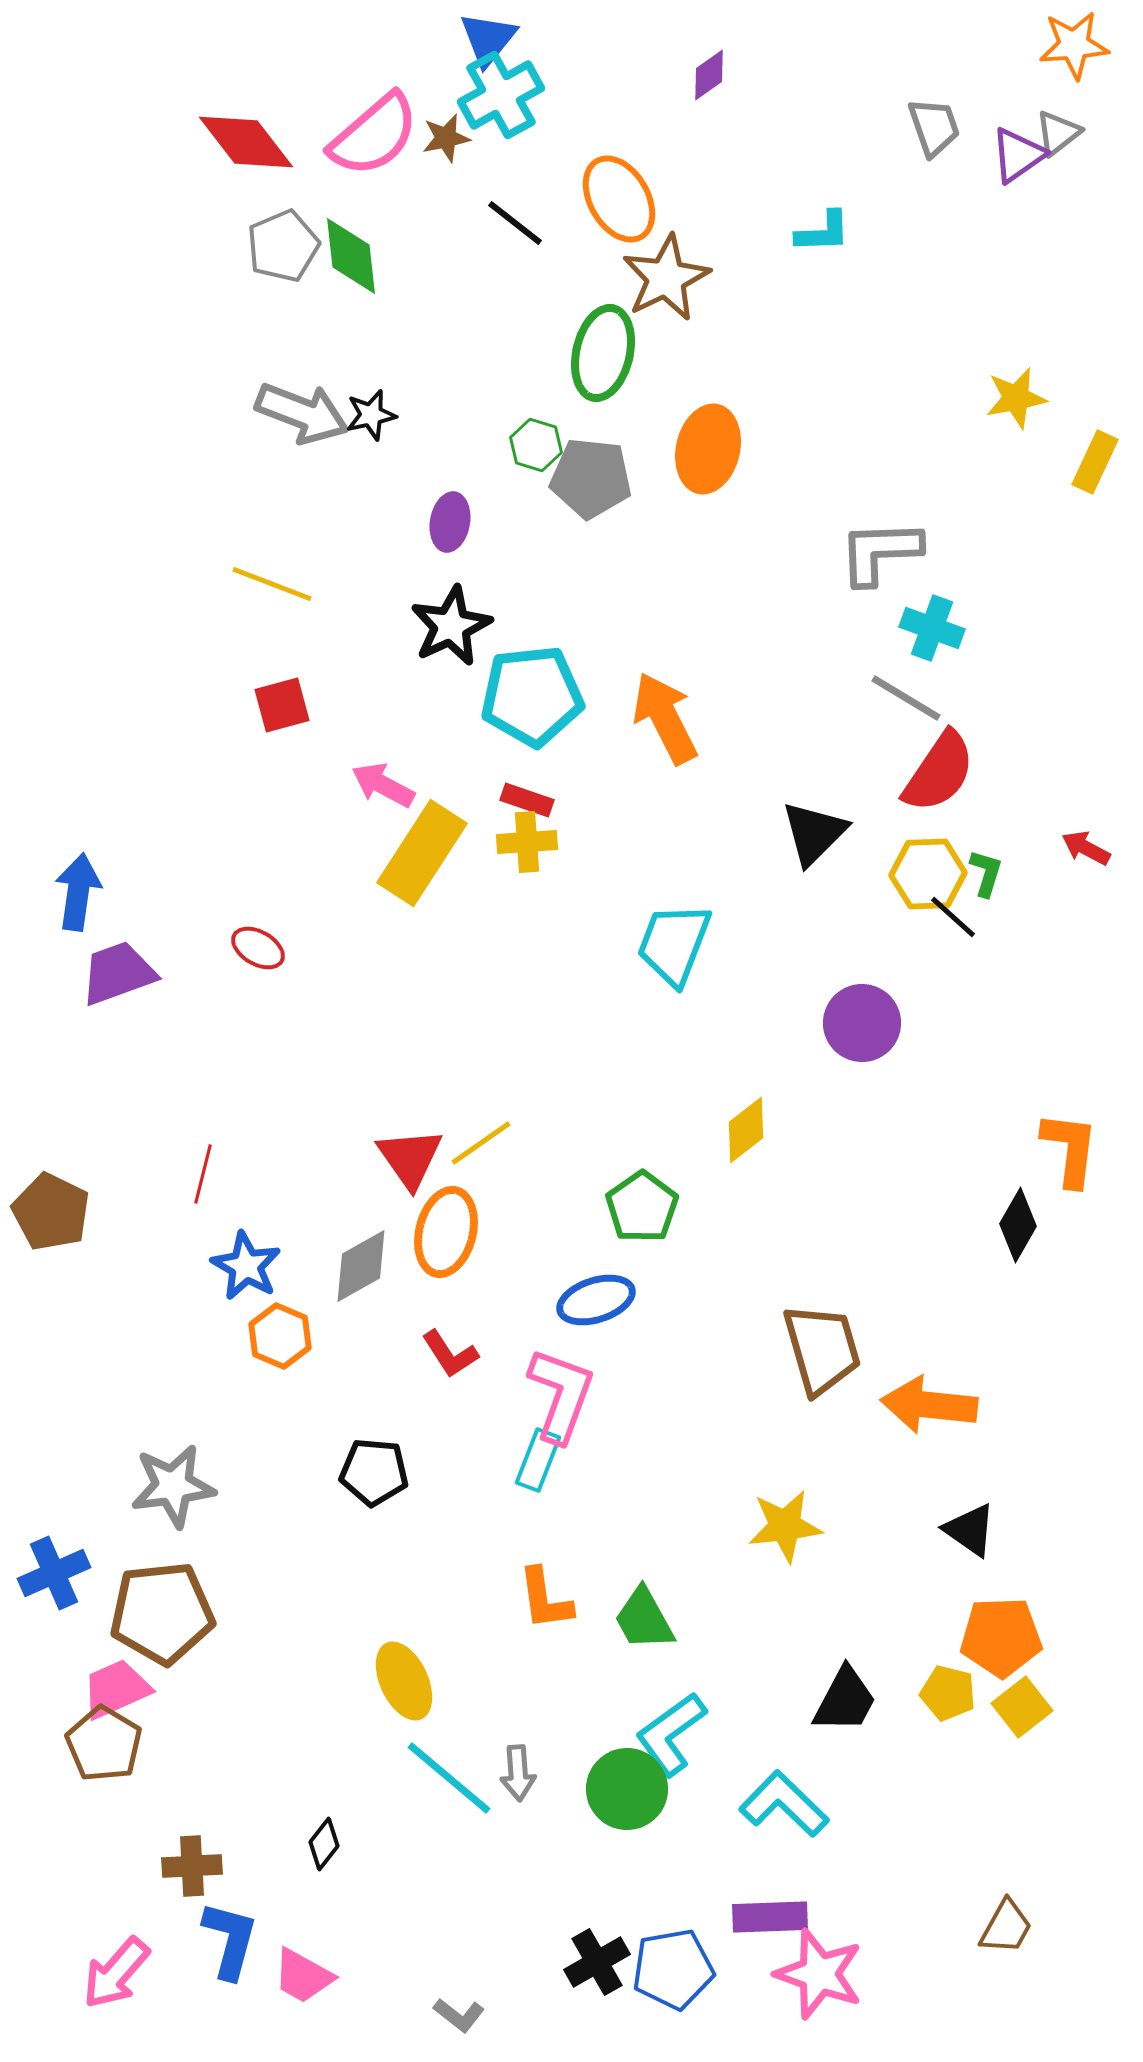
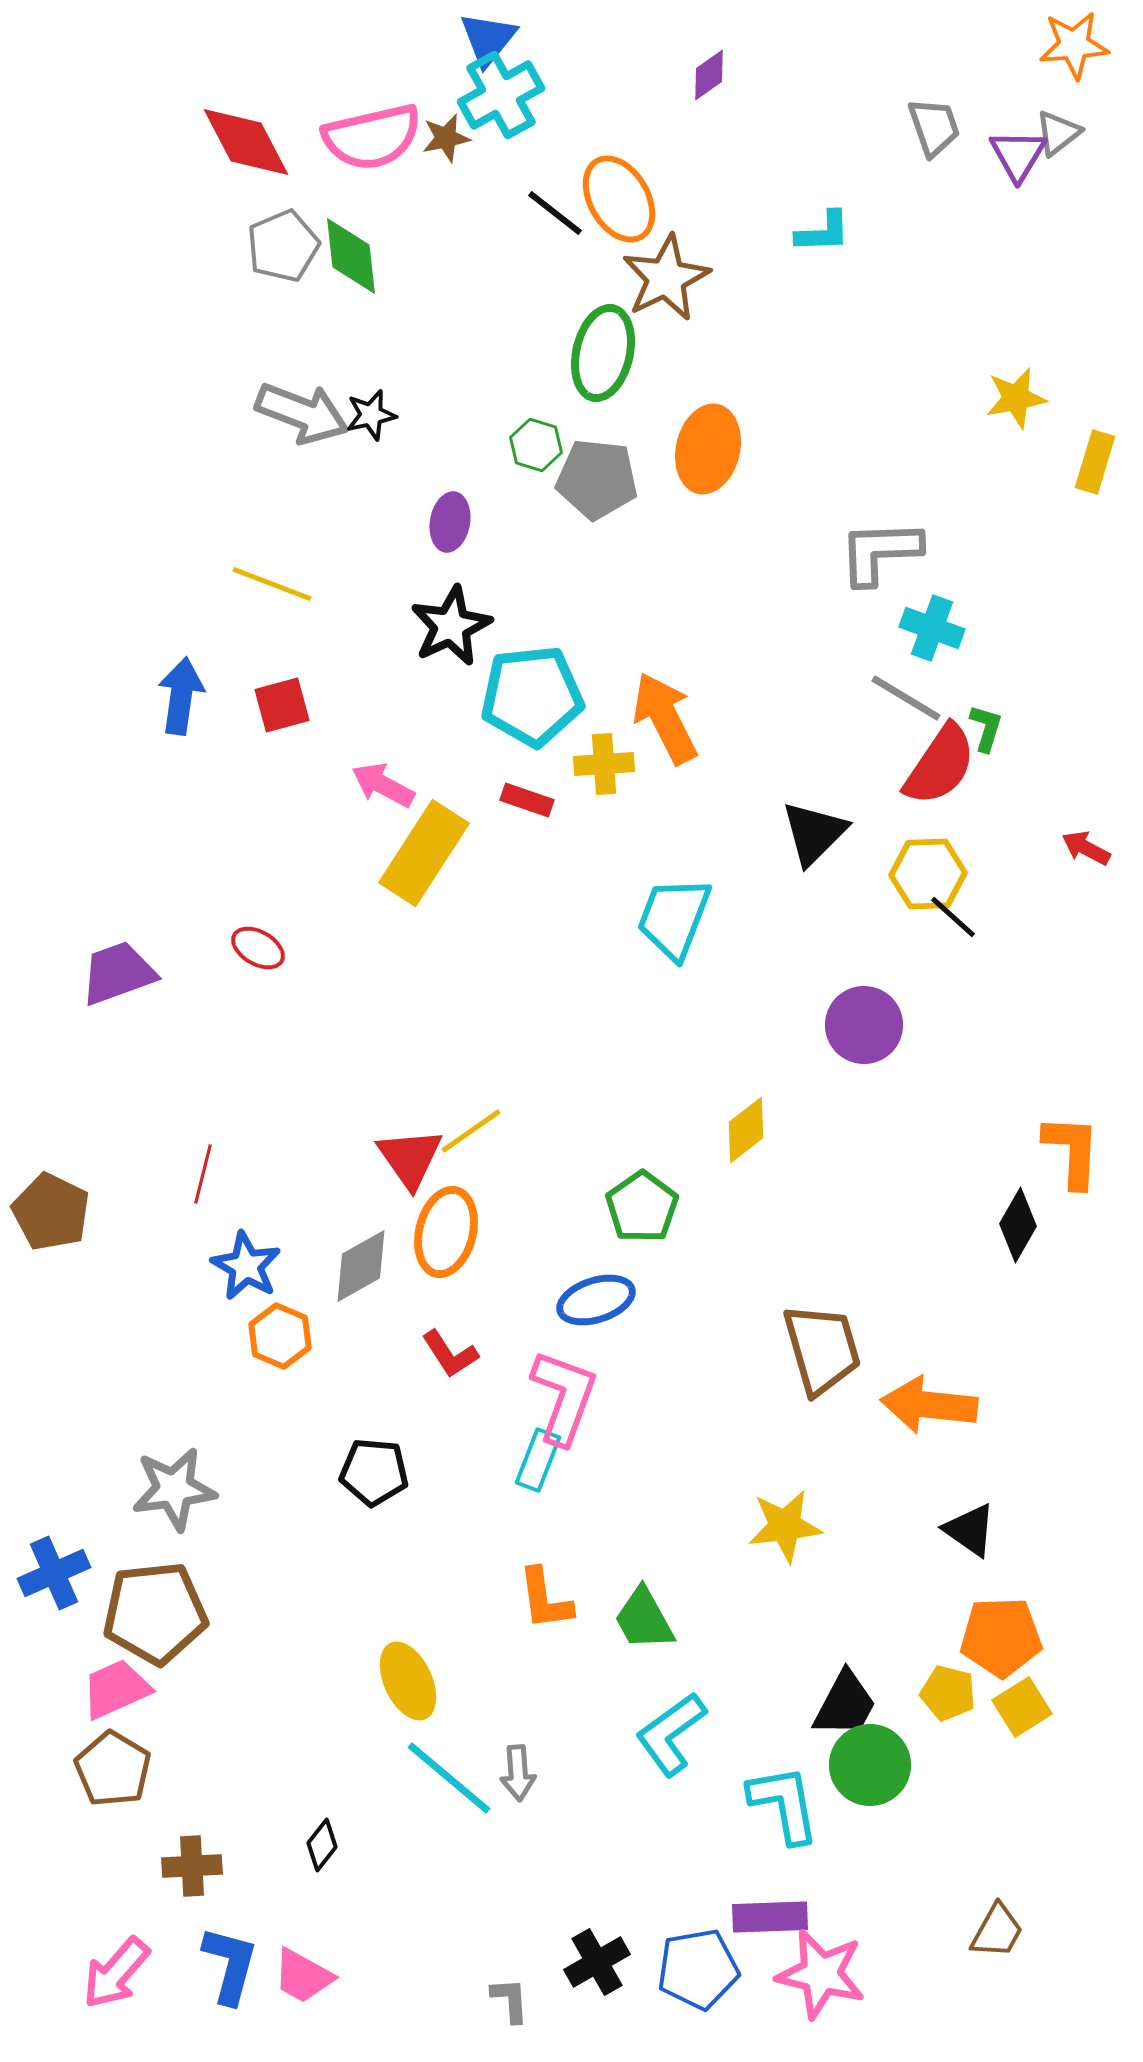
pink semicircle at (374, 135): moved 2 px left, 2 px down; rotated 28 degrees clockwise
red diamond at (246, 142): rotated 10 degrees clockwise
purple triangle at (1018, 155): rotated 24 degrees counterclockwise
black line at (515, 223): moved 40 px right, 10 px up
yellow rectangle at (1095, 462): rotated 8 degrees counterclockwise
gray pentagon at (591, 478): moved 6 px right, 1 px down
red semicircle at (939, 772): moved 1 px right, 7 px up
yellow cross at (527, 842): moved 77 px right, 78 px up
yellow rectangle at (422, 853): moved 2 px right
green L-shape at (986, 873): moved 145 px up
blue arrow at (78, 892): moved 103 px right, 196 px up
cyan trapezoid at (674, 944): moved 26 px up
purple circle at (862, 1023): moved 2 px right, 2 px down
yellow line at (481, 1143): moved 10 px left, 12 px up
orange L-shape at (1070, 1149): moved 2 px right, 2 px down; rotated 4 degrees counterclockwise
pink L-shape at (561, 1395): moved 3 px right, 2 px down
gray star at (173, 1486): moved 1 px right, 3 px down
brown pentagon at (162, 1613): moved 7 px left
yellow ellipse at (404, 1681): moved 4 px right
black trapezoid at (845, 1700): moved 4 px down
yellow square at (1022, 1707): rotated 6 degrees clockwise
brown pentagon at (104, 1744): moved 9 px right, 25 px down
green circle at (627, 1789): moved 243 px right, 24 px up
cyan L-shape at (784, 1804): rotated 36 degrees clockwise
black diamond at (324, 1844): moved 2 px left, 1 px down
brown trapezoid at (1006, 1927): moved 9 px left, 4 px down
blue L-shape at (230, 1940): moved 25 px down
blue pentagon at (673, 1969): moved 25 px right
pink star at (819, 1974): moved 2 px right; rotated 6 degrees counterclockwise
gray L-shape at (459, 2015): moved 51 px right, 15 px up; rotated 132 degrees counterclockwise
